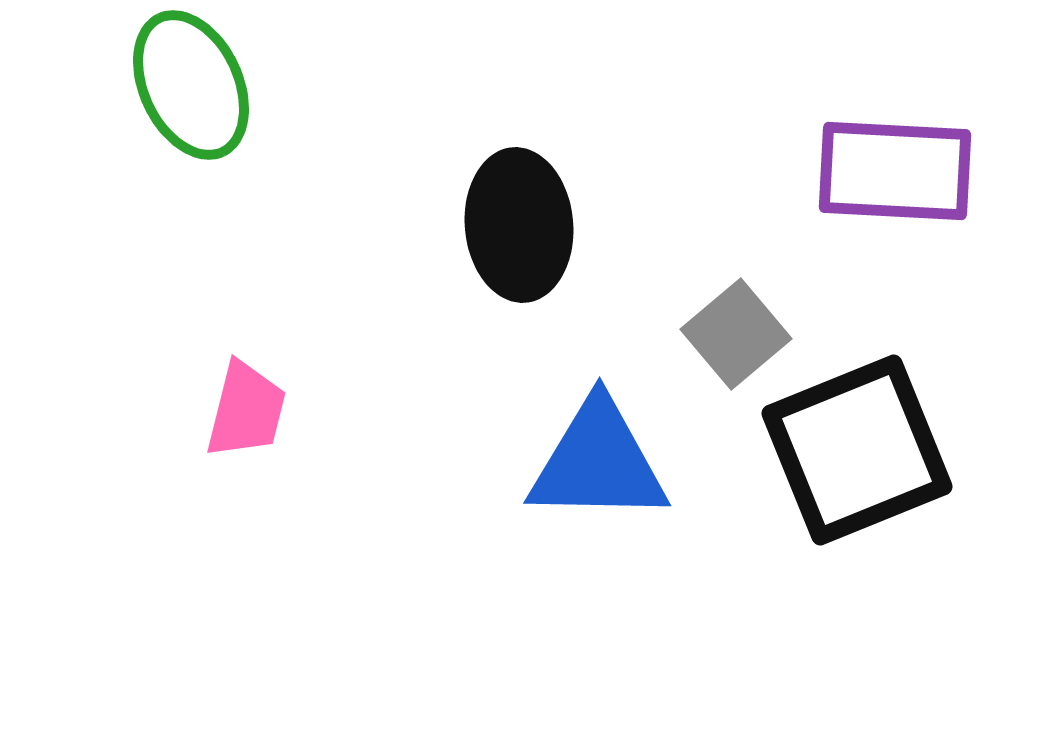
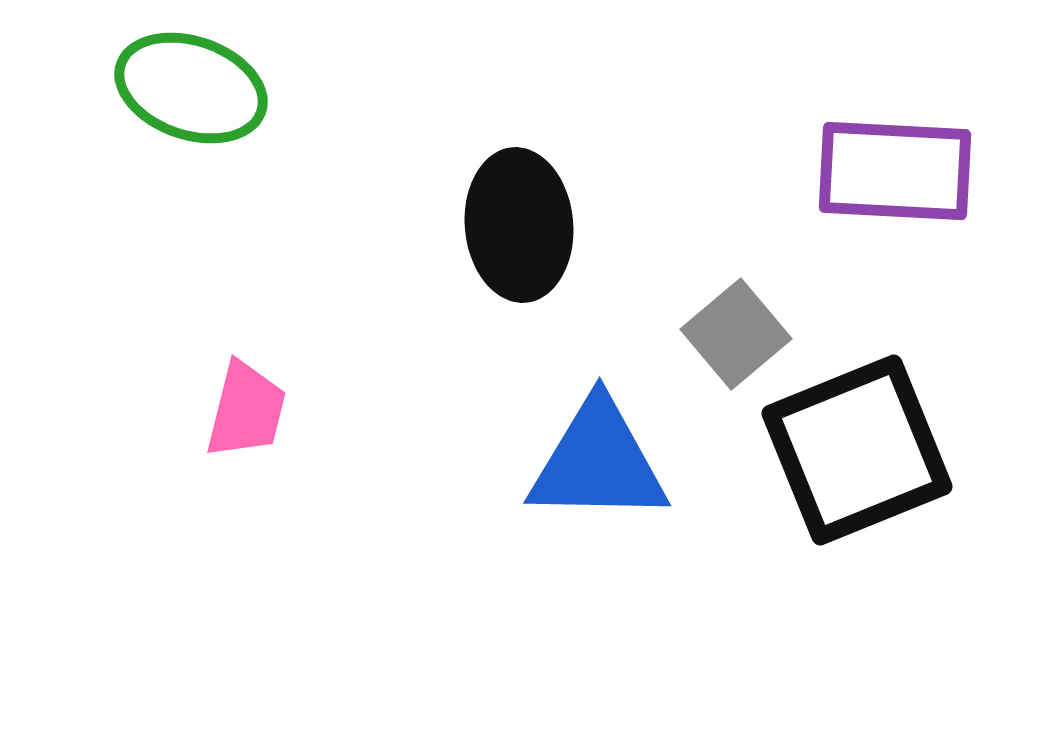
green ellipse: moved 3 px down; rotated 46 degrees counterclockwise
